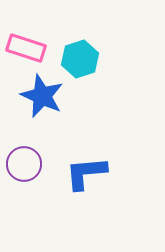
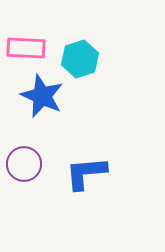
pink rectangle: rotated 15 degrees counterclockwise
